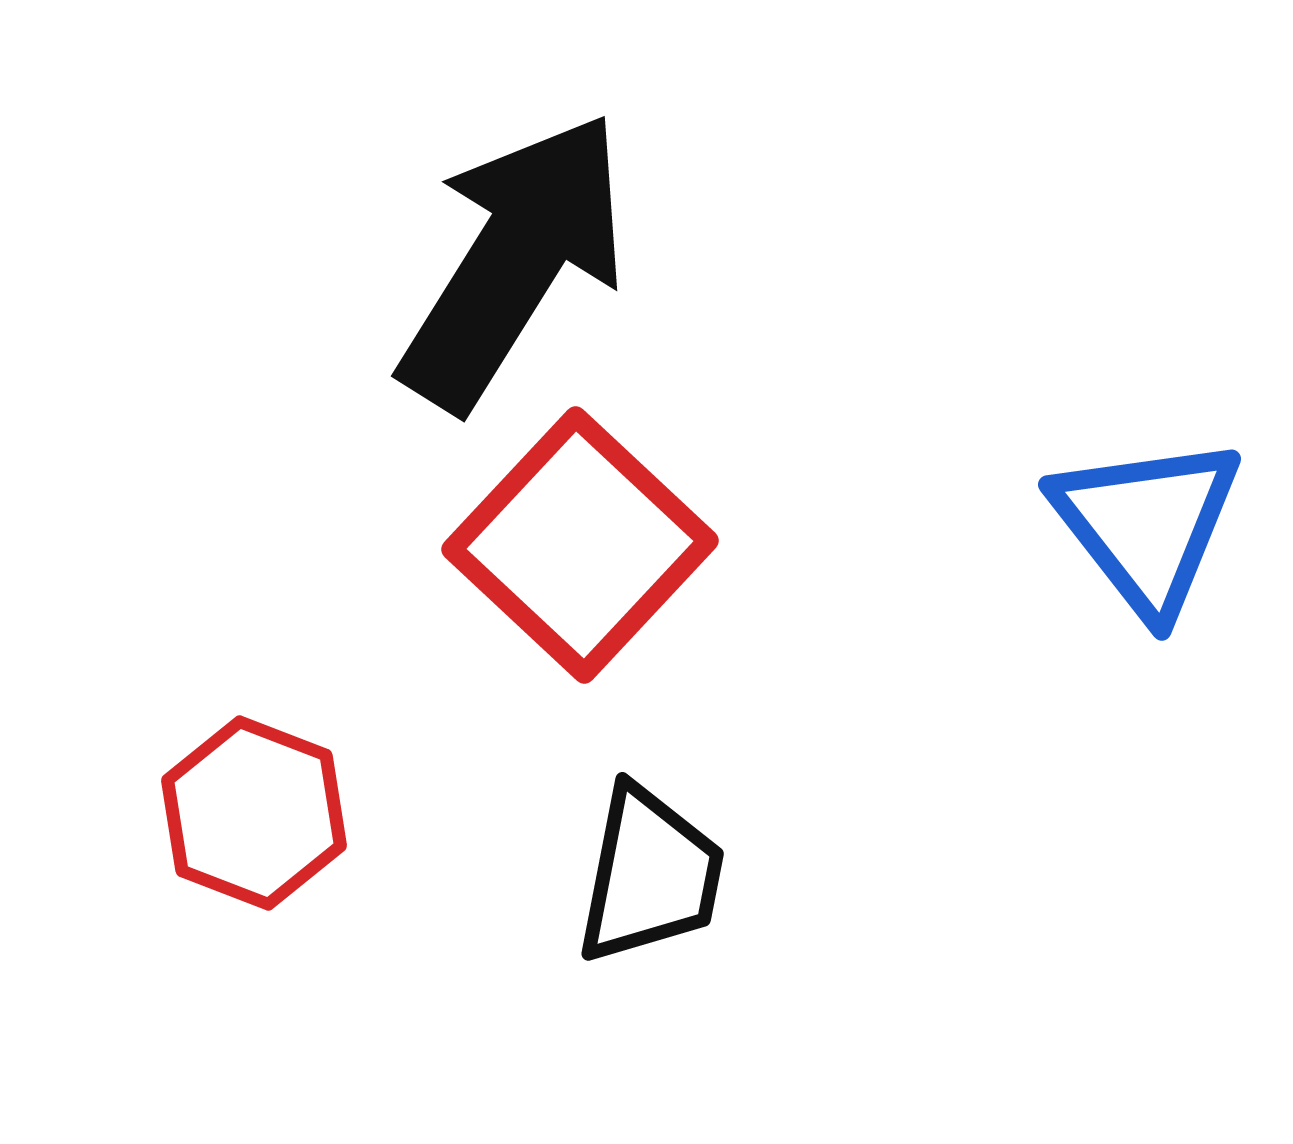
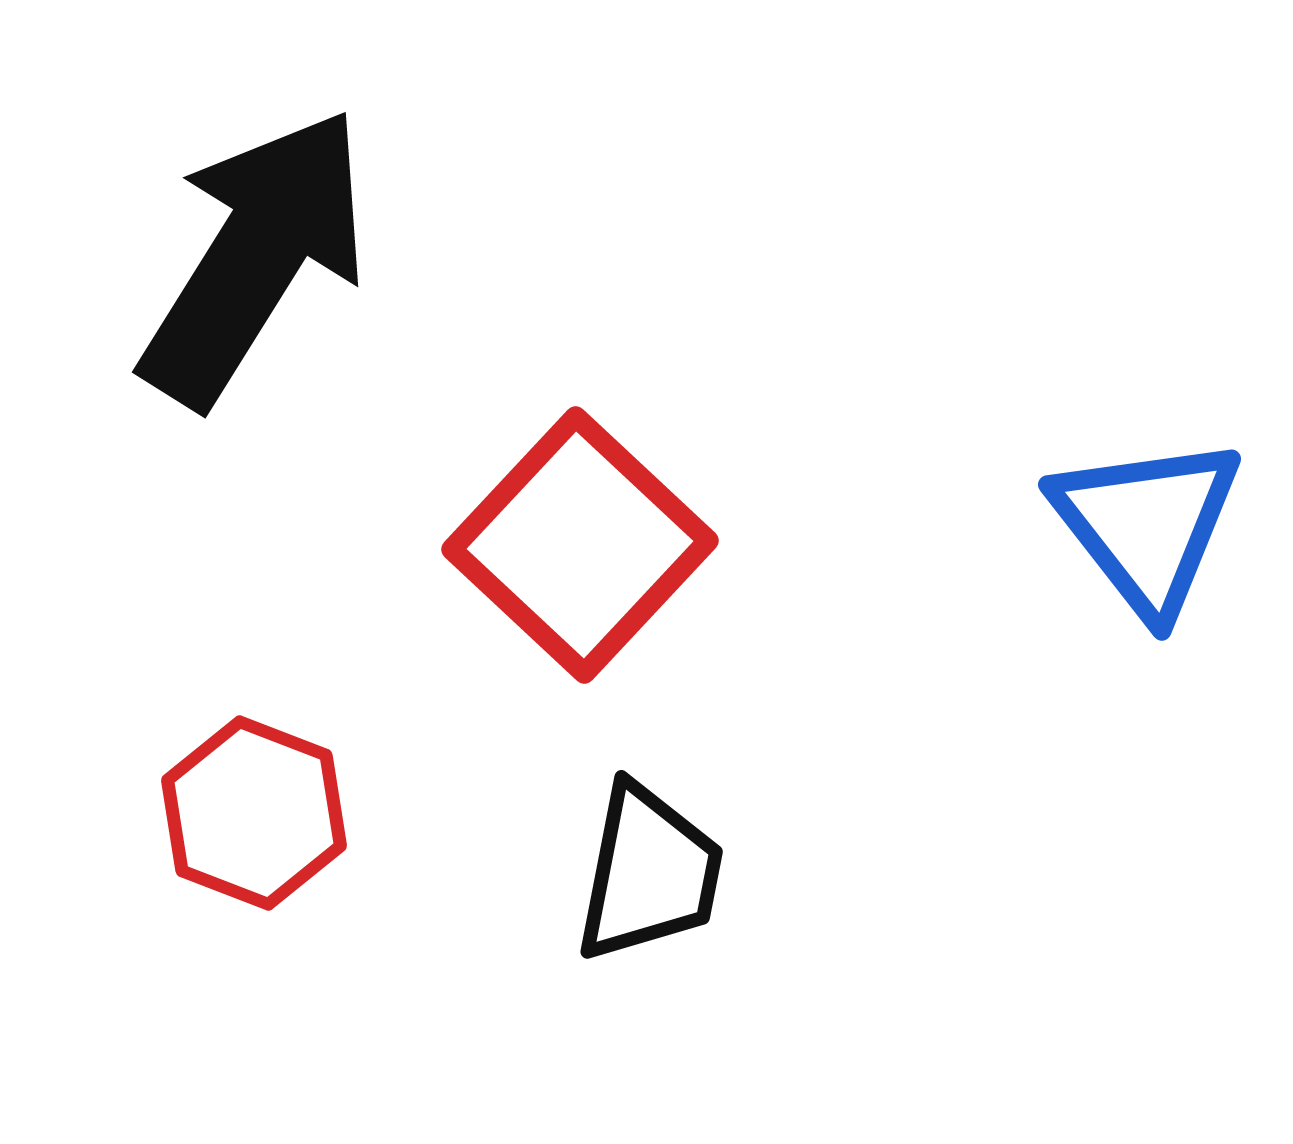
black arrow: moved 259 px left, 4 px up
black trapezoid: moved 1 px left, 2 px up
